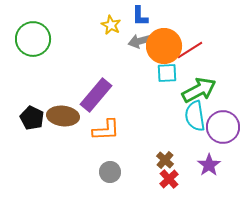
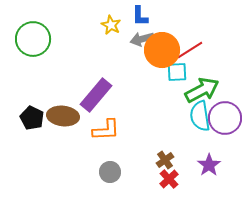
gray arrow: moved 2 px right, 2 px up
orange circle: moved 2 px left, 4 px down
cyan square: moved 10 px right, 1 px up
green arrow: moved 3 px right
cyan semicircle: moved 5 px right
purple circle: moved 2 px right, 9 px up
brown cross: rotated 12 degrees clockwise
